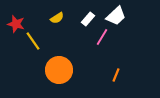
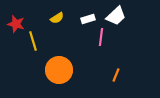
white rectangle: rotated 32 degrees clockwise
pink line: moved 1 px left; rotated 24 degrees counterclockwise
yellow line: rotated 18 degrees clockwise
